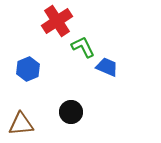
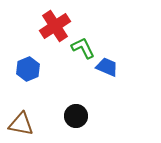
red cross: moved 2 px left, 5 px down
green L-shape: moved 1 px down
black circle: moved 5 px right, 4 px down
brown triangle: rotated 16 degrees clockwise
